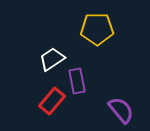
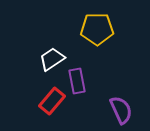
purple semicircle: rotated 16 degrees clockwise
